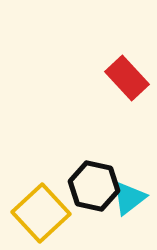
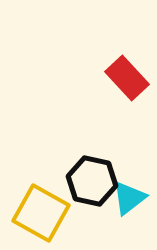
black hexagon: moved 2 px left, 5 px up
yellow square: rotated 18 degrees counterclockwise
